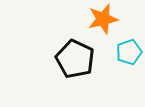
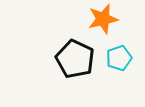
cyan pentagon: moved 10 px left, 6 px down
